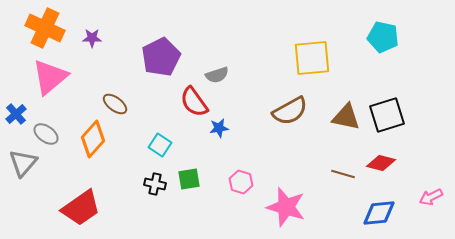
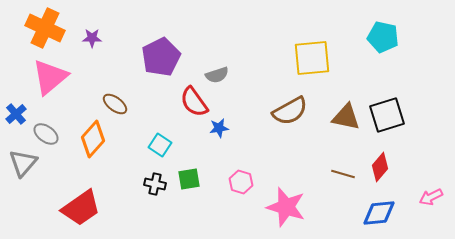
red diamond: moved 1 px left, 4 px down; rotated 64 degrees counterclockwise
